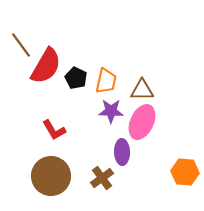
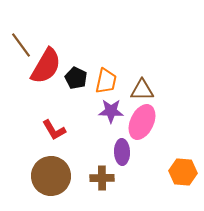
orange hexagon: moved 2 px left
brown cross: rotated 35 degrees clockwise
